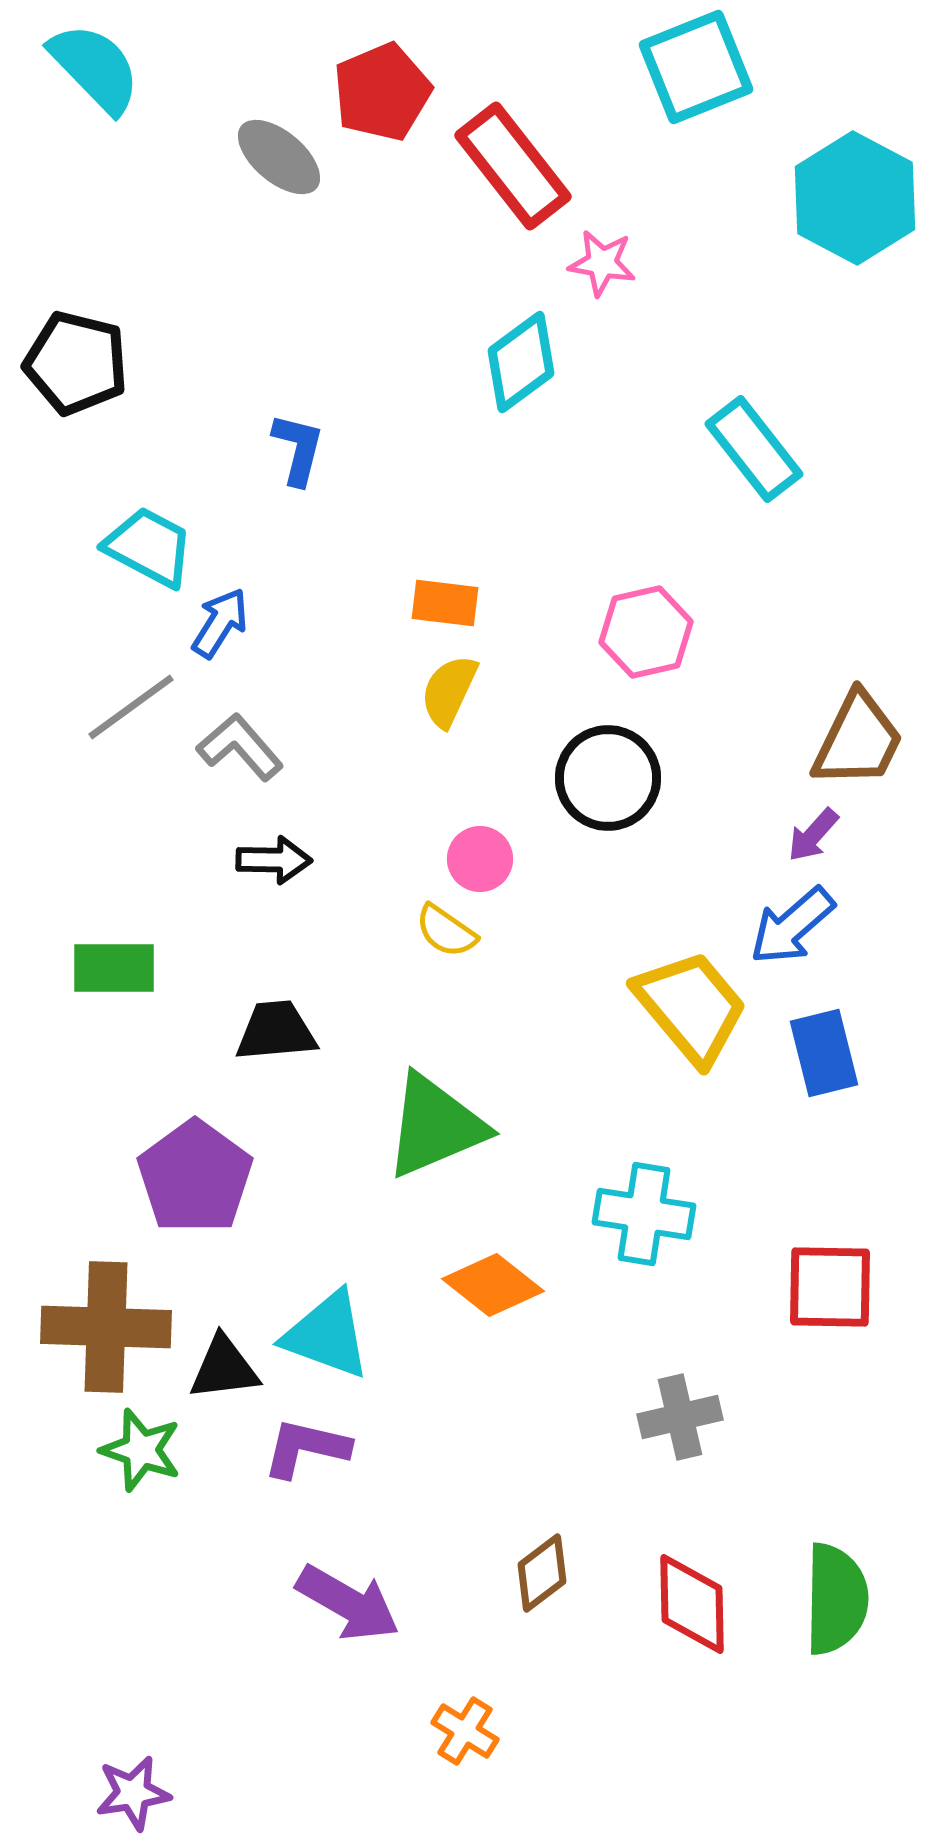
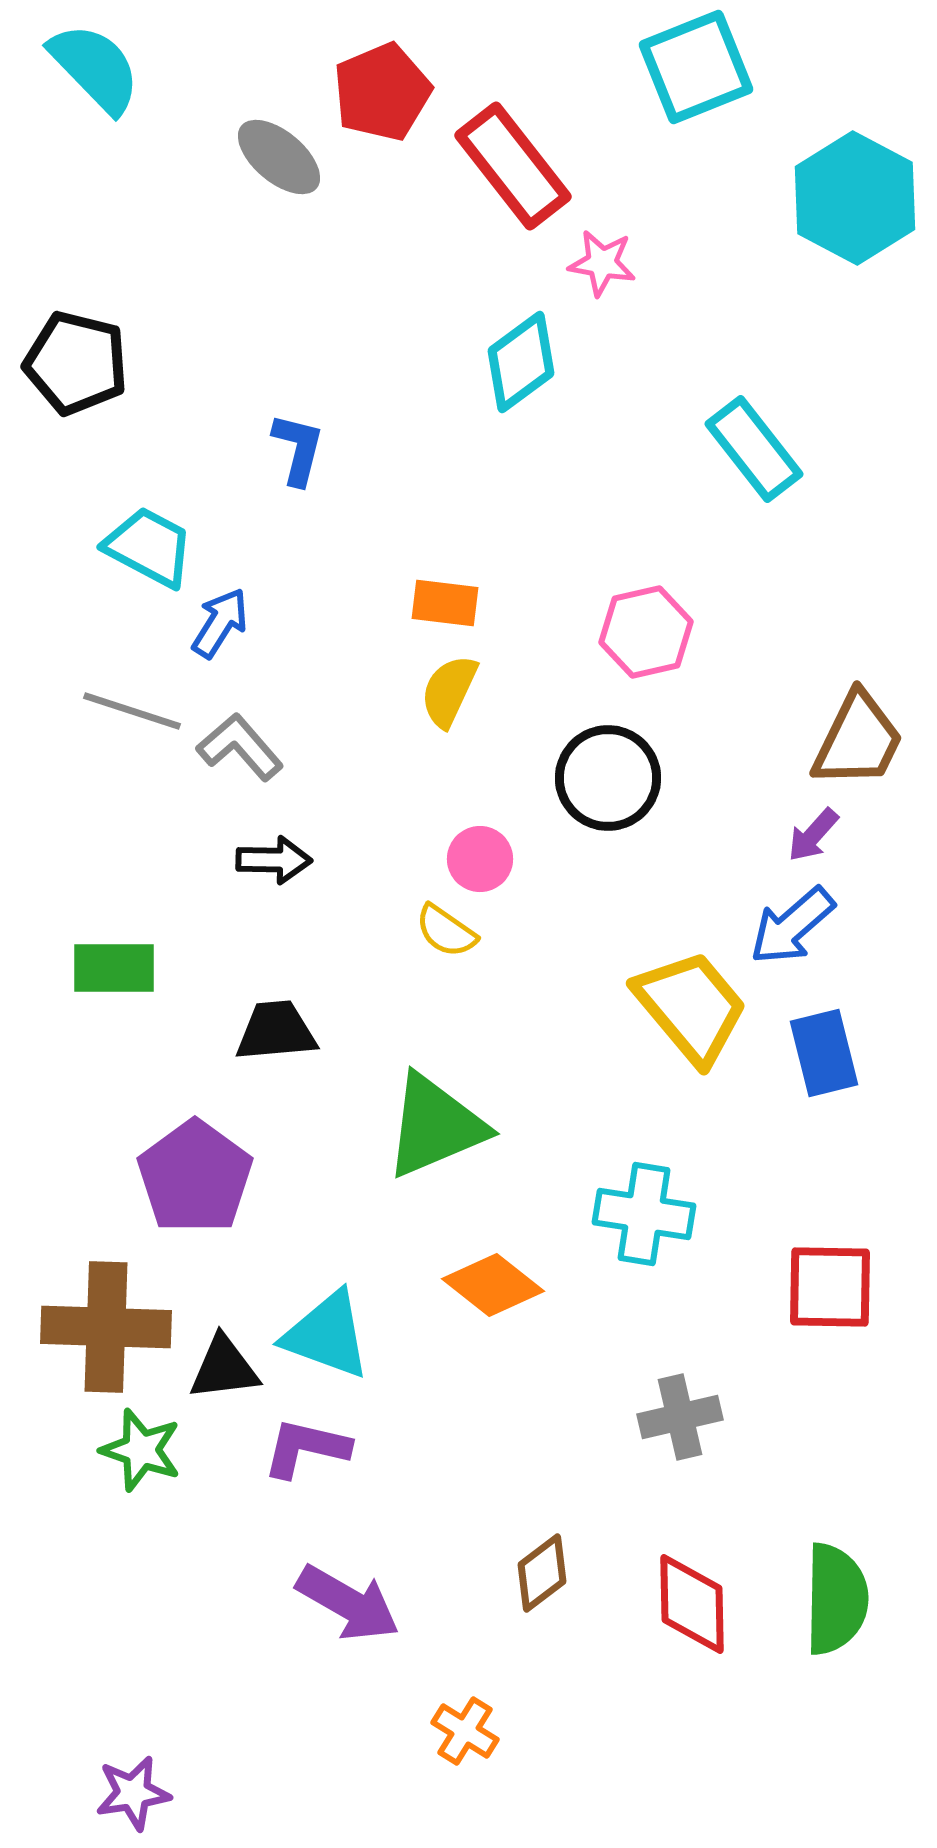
gray line at (131, 707): moved 1 px right, 4 px down; rotated 54 degrees clockwise
